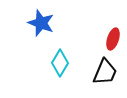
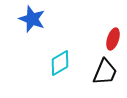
blue star: moved 9 px left, 4 px up
cyan diamond: rotated 28 degrees clockwise
